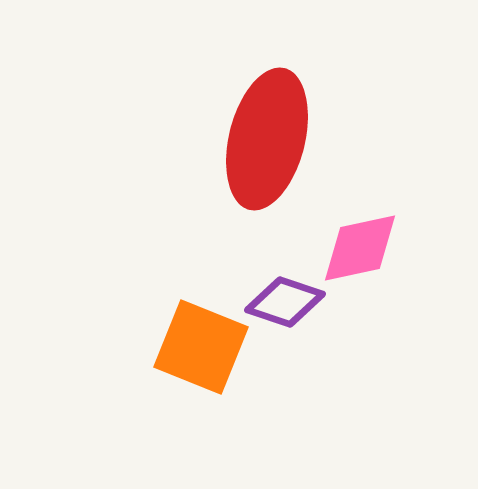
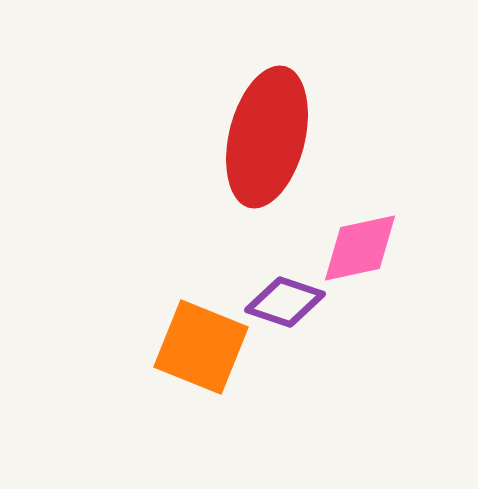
red ellipse: moved 2 px up
